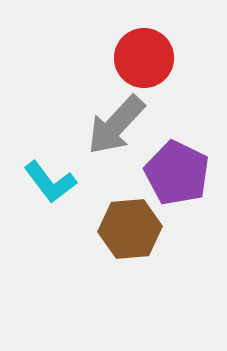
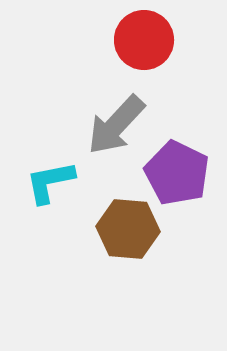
red circle: moved 18 px up
cyan L-shape: rotated 116 degrees clockwise
brown hexagon: moved 2 px left; rotated 10 degrees clockwise
